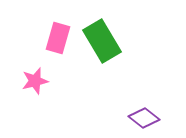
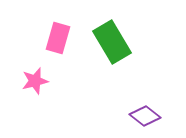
green rectangle: moved 10 px right, 1 px down
purple diamond: moved 1 px right, 2 px up
